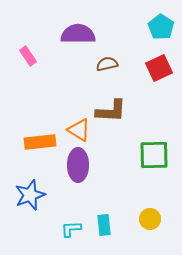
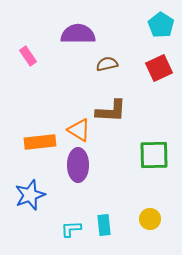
cyan pentagon: moved 2 px up
